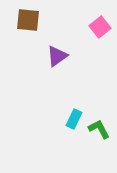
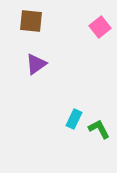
brown square: moved 3 px right, 1 px down
purple triangle: moved 21 px left, 8 px down
